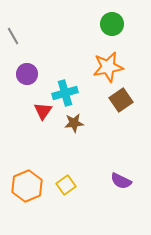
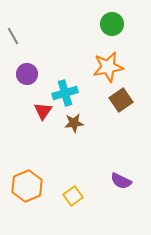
yellow square: moved 7 px right, 11 px down
